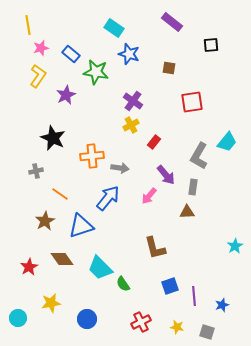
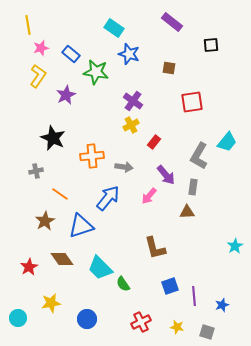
gray arrow at (120, 168): moved 4 px right, 1 px up
